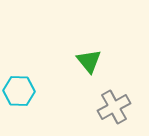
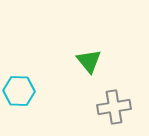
gray cross: rotated 20 degrees clockwise
